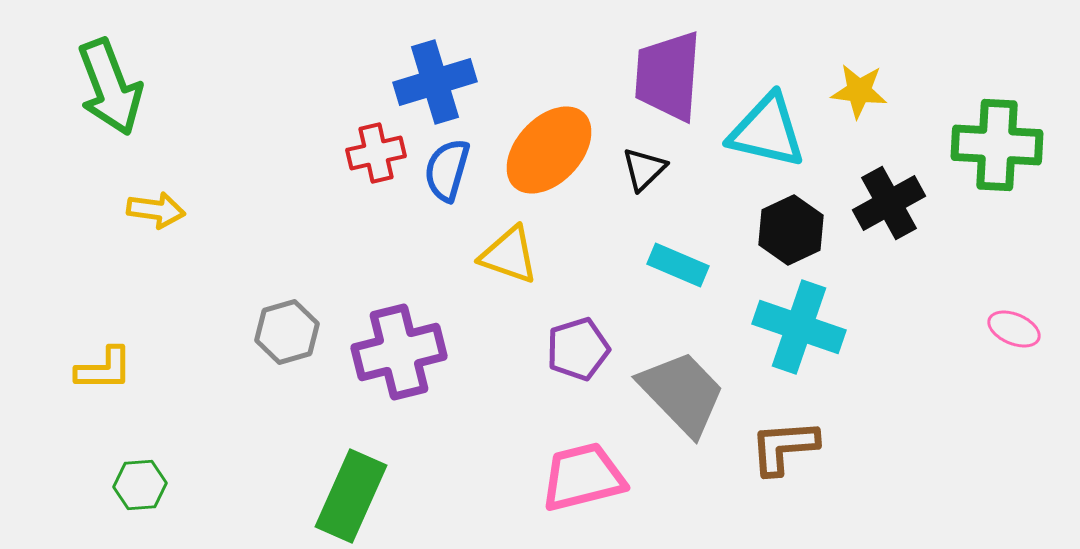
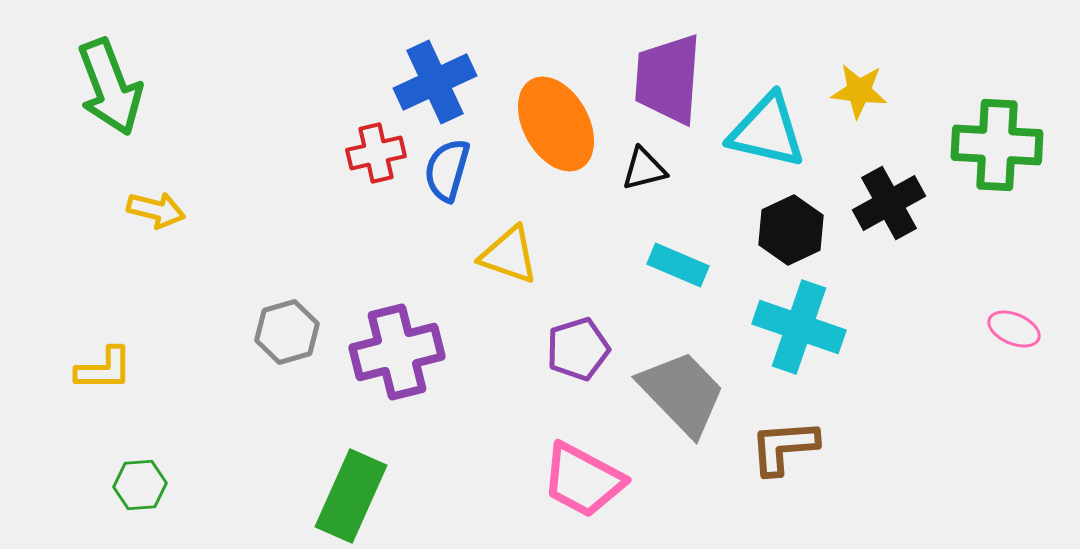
purple trapezoid: moved 3 px down
blue cross: rotated 8 degrees counterclockwise
orange ellipse: moved 7 px right, 26 px up; rotated 72 degrees counterclockwise
black triangle: rotated 30 degrees clockwise
yellow arrow: rotated 6 degrees clockwise
purple cross: moved 2 px left
pink trapezoid: moved 3 px down; rotated 138 degrees counterclockwise
